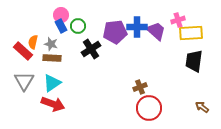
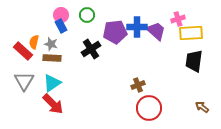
pink cross: moved 1 px up
green circle: moved 9 px right, 11 px up
orange semicircle: moved 1 px right
brown cross: moved 2 px left, 2 px up
red arrow: rotated 25 degrees clockwise
